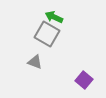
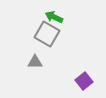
gray triangle: rotated 21 degrees counterclockwise
purple square: moved 1 px down; rotated 12 degrees clockwise
